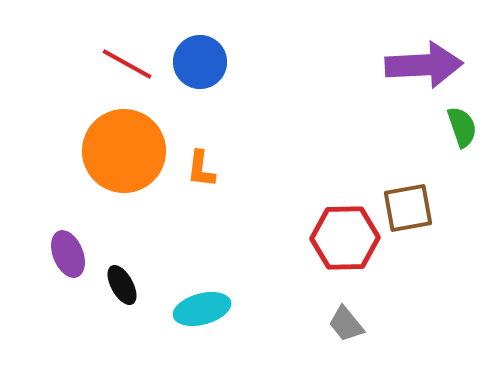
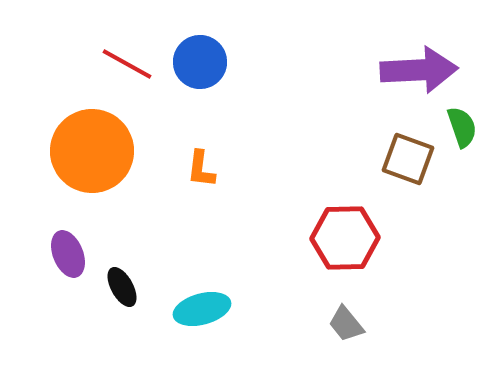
purple arrow: moved 5 px left, 5 px down
orange circle: moved 32 px left
brown square: moved 49 px up; rotated 30 degrees clockwise
black ellipse: moved 2 px down
